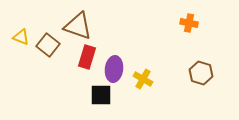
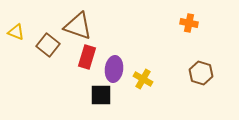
yellow triangle: moved 5 px left, 5 px up
